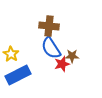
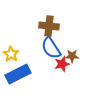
blue rectangle: moved 1 px up
